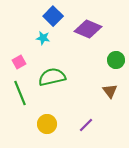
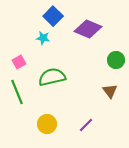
green line: moved 3 px left, 1 px up
